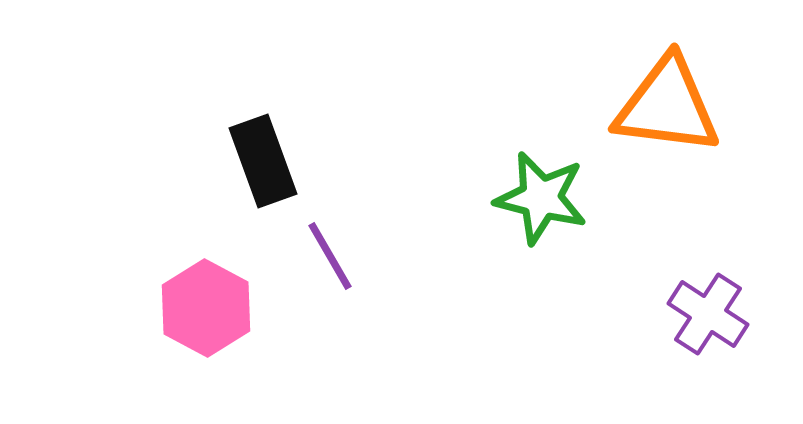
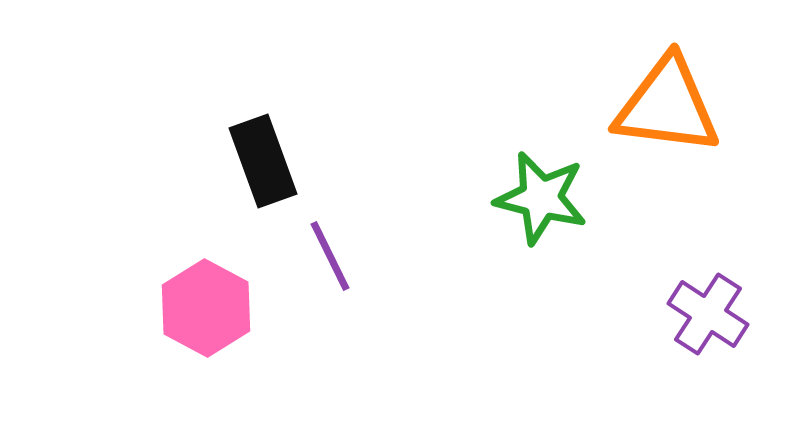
purple line: rotated 4 degrees clockwise
